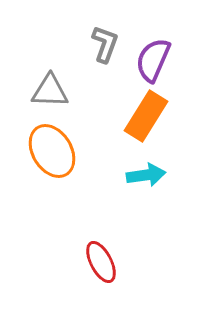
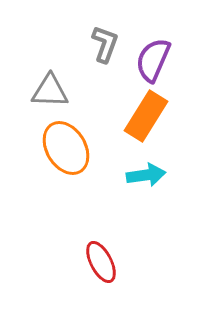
orange ellipse: moved 14 px right, 3 px up
